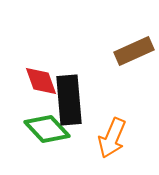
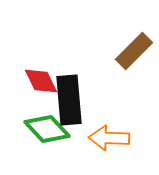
brown rectangle: rotated 21 degrees counterclockwise
red diamond: rotated 6 degrees counterclockwise
orange arrow: moved 3 px left; rotated 69 degrees clockwise
